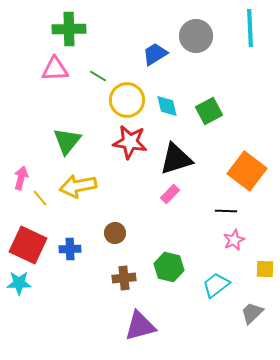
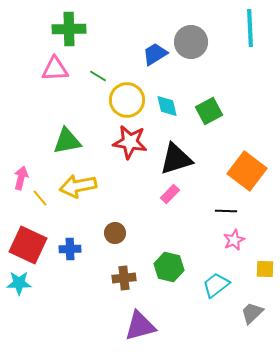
gray circle: moved 5 px left, 6 px down
green triangle: rotated 40 degrees clockwise
